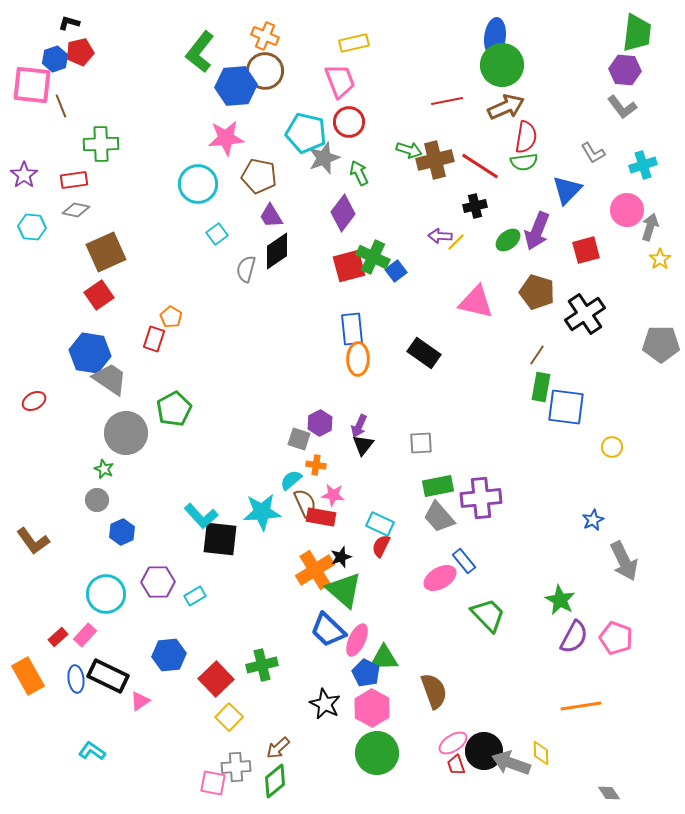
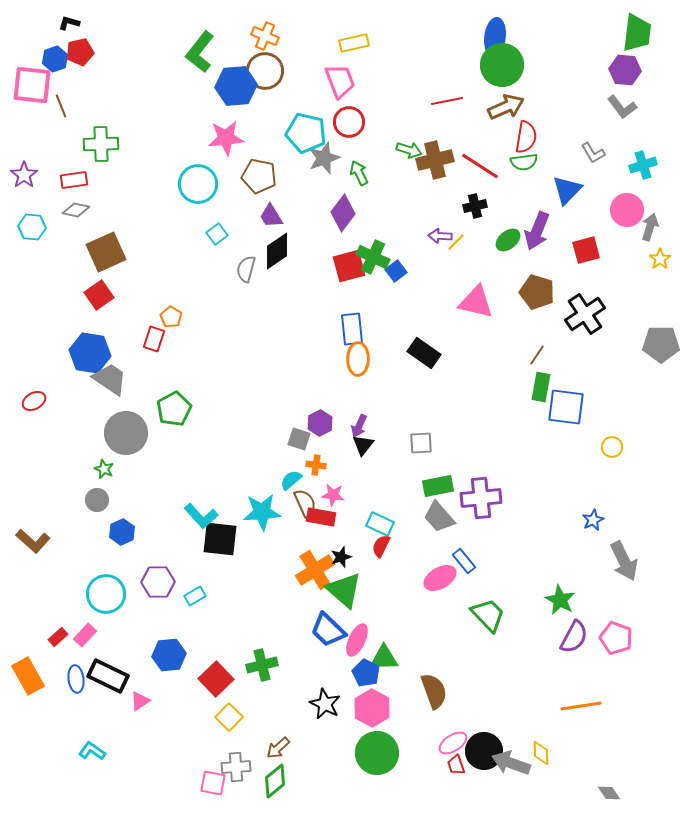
brown L-shape at (33, 541): rotated 12 degrees counterclockwise
